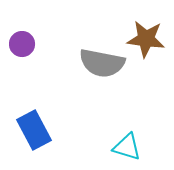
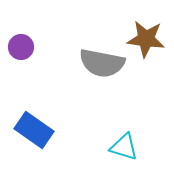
purple circle: moved 1 px left, 3 px down
blue rectangle: rotated 27 degrees counterclockwise
cyan triangle: moved 3 px left
